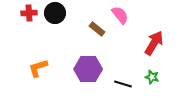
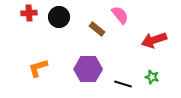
black circle: moved 4 px right, 4 px down
red arrow: moved 3 px up; rotated 140 degrees counterclockwise
